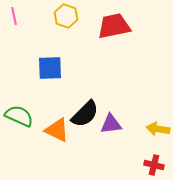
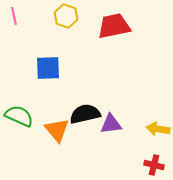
blue square: moved 2 px left
black semicircle: rotated 148 degrees counterclockwise
orange triangle: rotated 24 degrees clockwise
